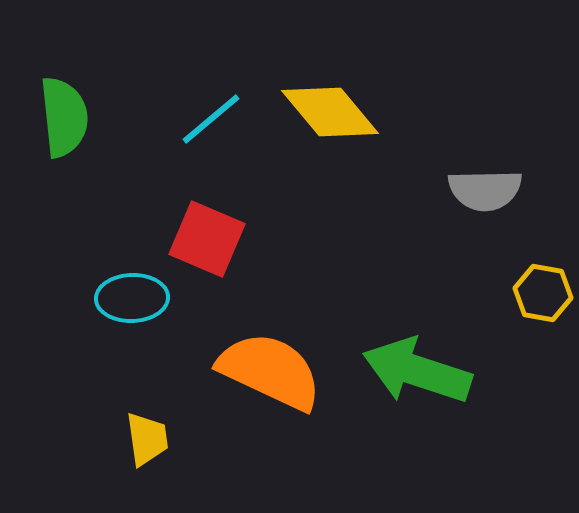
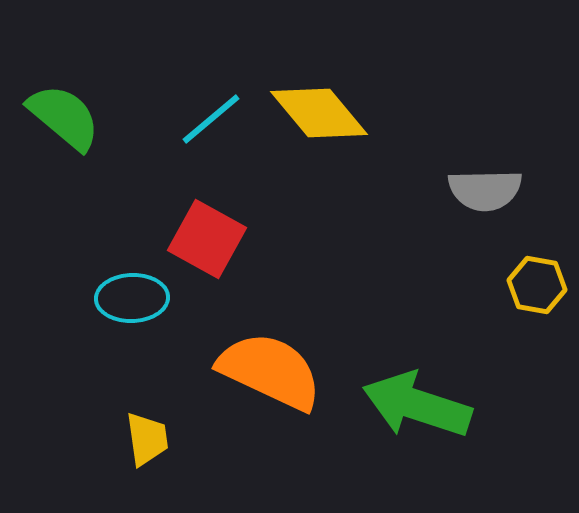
yellow diamond: moved 11 px left, 1 px down
green semicircle: rotated 44 degrees counterclockwise
red square: rotated 6 degrees clockwise
yellow hexagon: moved 6 px left, 8 px up
green arrow: moved 34 px down
